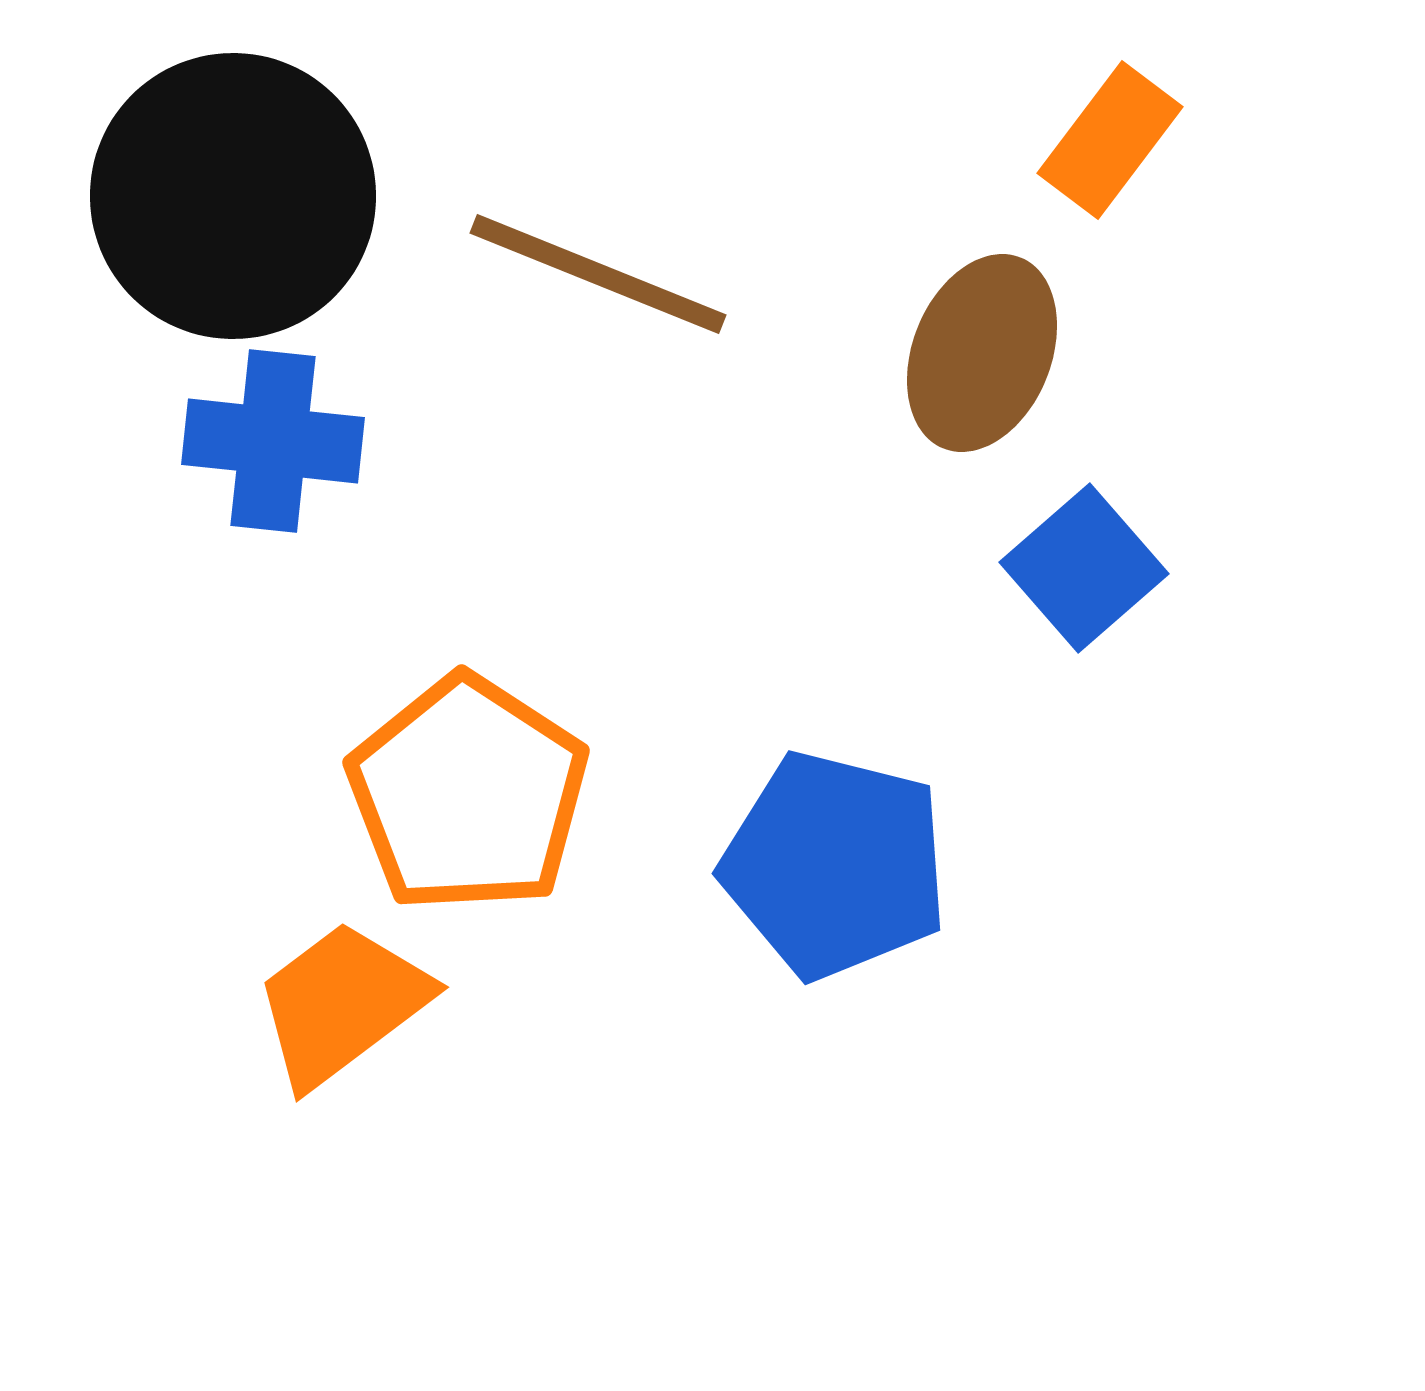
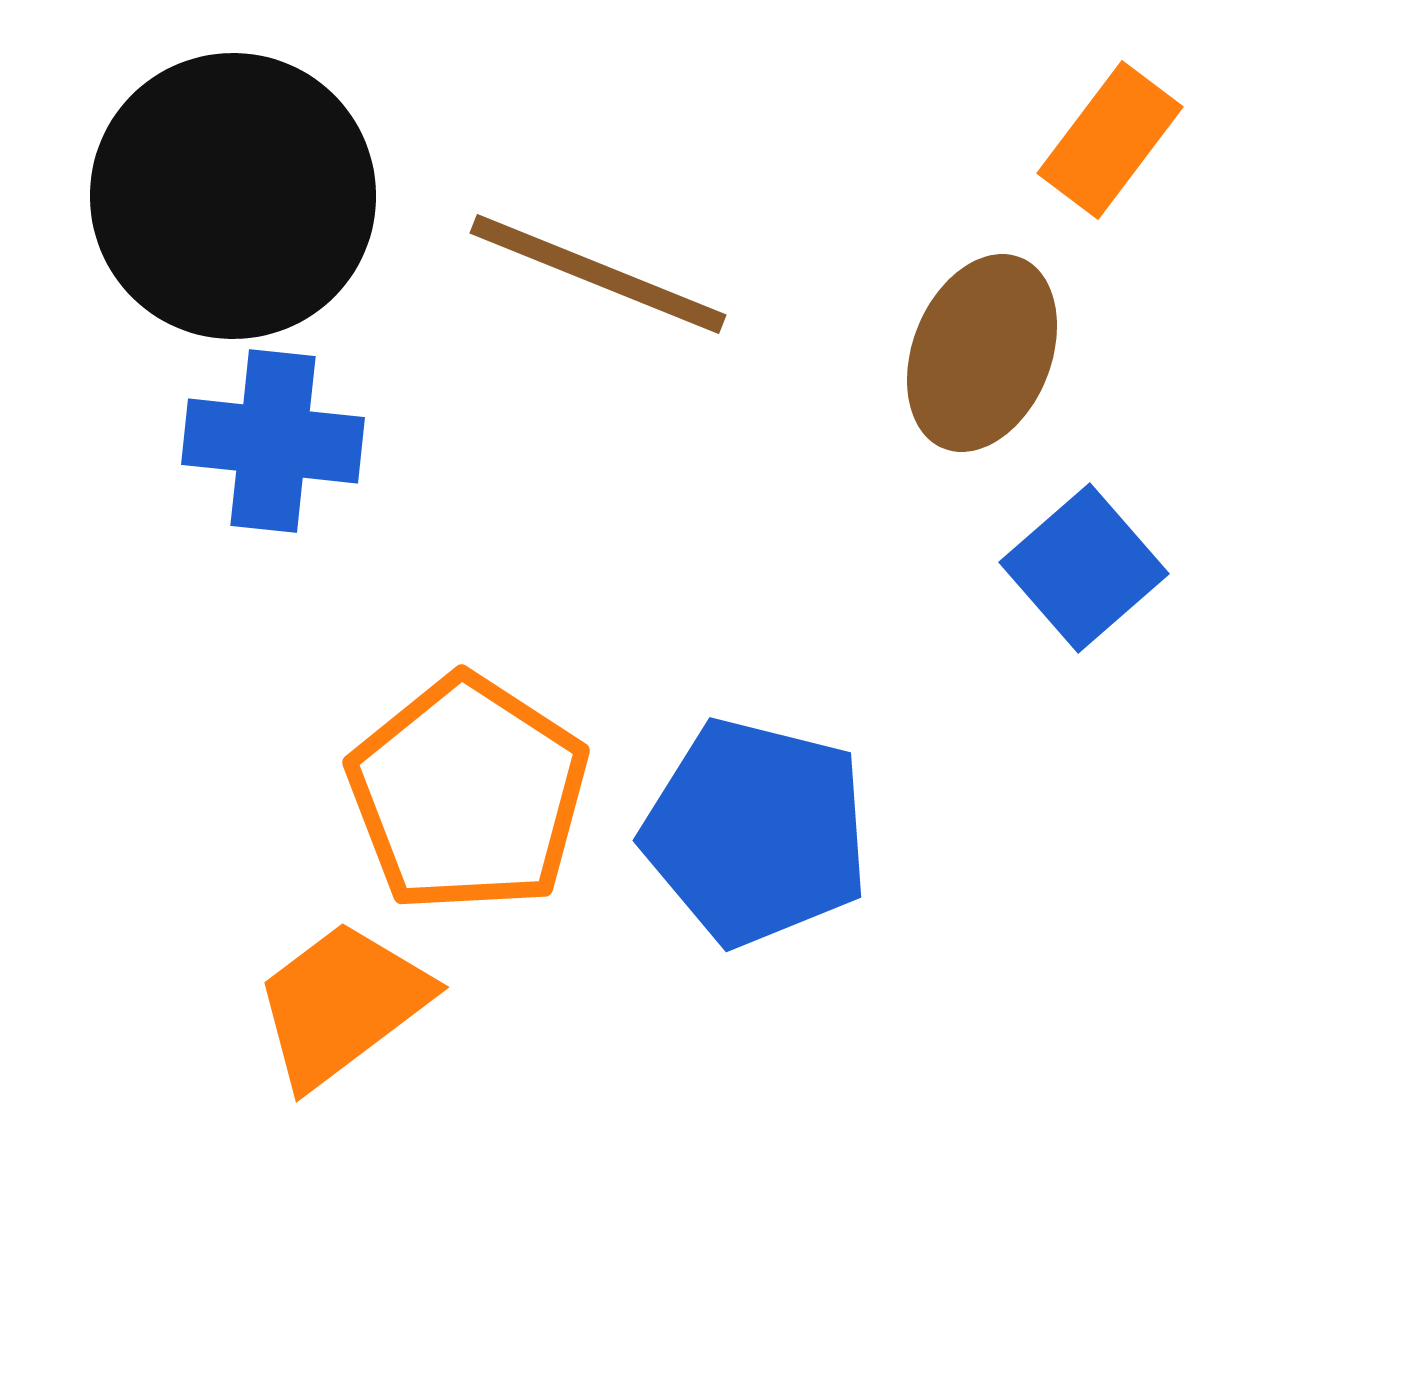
blue pentagon: moved 79 px left, 33 px up
